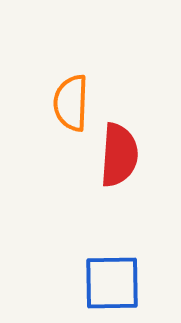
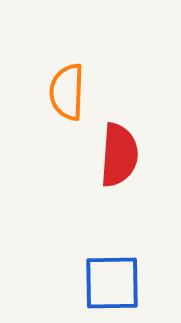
orange semicircle: moved 4 px left, 11 px up
